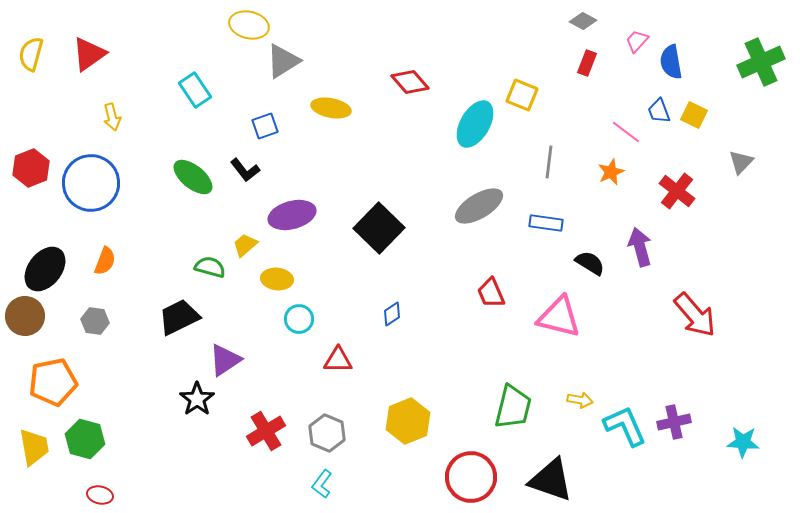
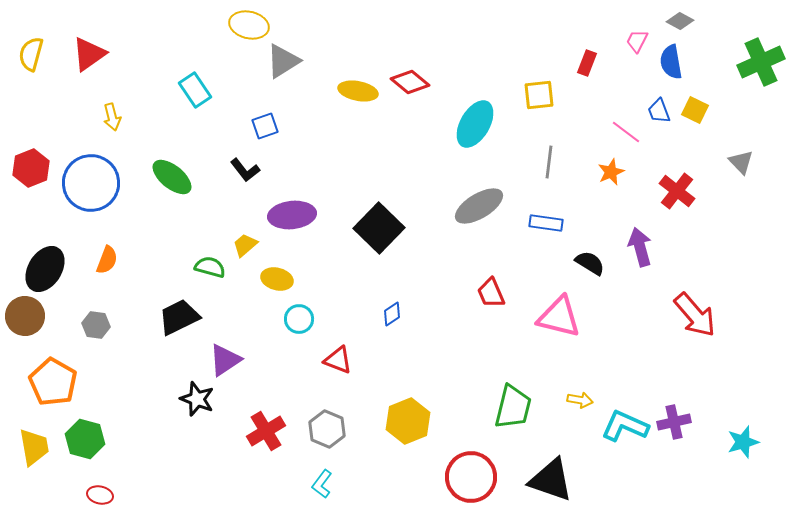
gray diamond at (583, 21): moved 97 px right
pink trapezoid at (637, 41): rotated 15 degrees counterclockwise
red diamond at (410, 82): rotated 9 degrees counterclockwise
yellow square at (522, 95): moved 17 px right; rotated 28 degrees counterclockwise
yellow ellipse at (331, 108): moved 27 px right, 17 px up
yellow square at (694, 115): moved 1 px right, 5 px up
gray triangle at (741, 162): rotated 28 degrees counterclockwise
green ellipse at (193, 177): moved 21 px left
purple ellipse at (292, 215): rotated 9 degrees clockwise
orange semicircle at (105, 261): moved 2 px right, 1 px up
black ellipse at (45, 269): rotated 6 degrees counterclockwise
yellow ellipse at (277, 279): rotated 8 degrees clockwise
gray hexagon at (95, 321): moved 1 px right, 4 px down
red triangle at (338, 360): rotated 20 degrees clockwise
orange pentagon at (53, 382): rotated 30 degrees counterclockwise
black star at (197, 399): rotated 16 degrees counterclockwise
cyan L-shape at (625, 426): rotated 42 degrees counterclockwise
gray hexagon at (327, 433): moved 4 px up
cyan star at (743, 442): rotated 20 degrees counterclockwise
